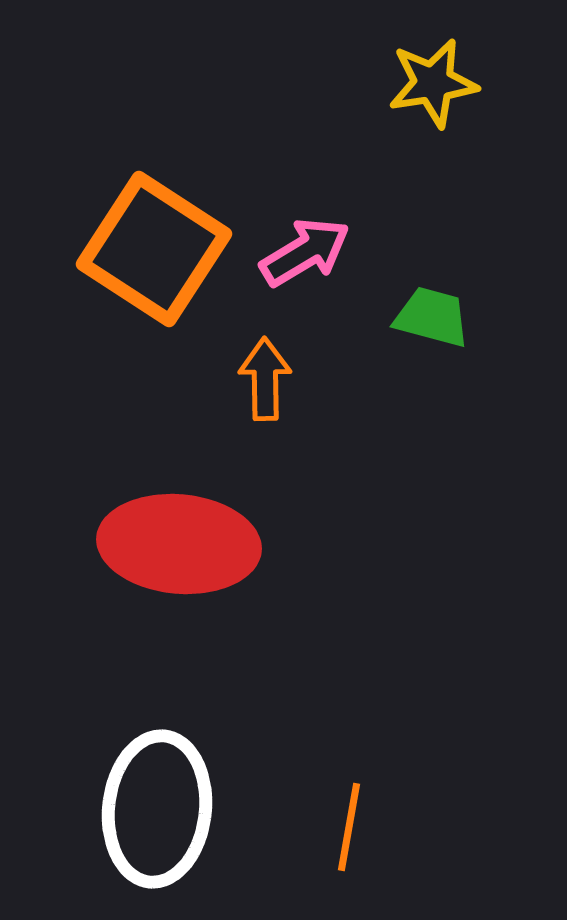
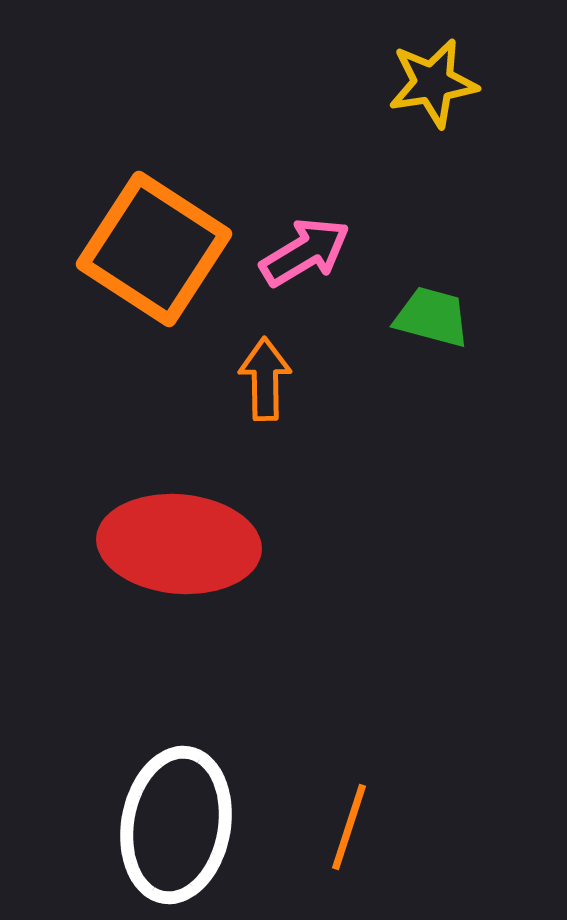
white ellipse: moved 19 px right, 16 px down; rotated 4 degrees clockwise
orange line: rotated 8 degrees clockwise
